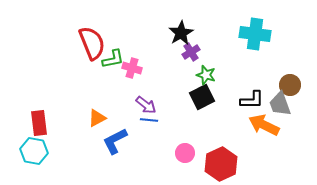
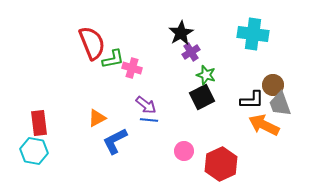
cyan cross: moved 2 px left
brown circle: moved 17 px left
pink circle: moved 1 px left, 2 px up
